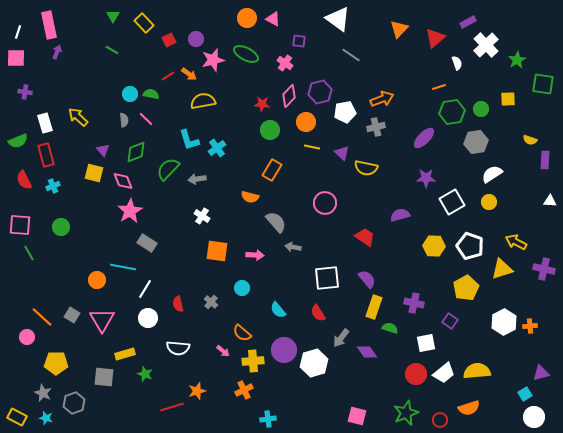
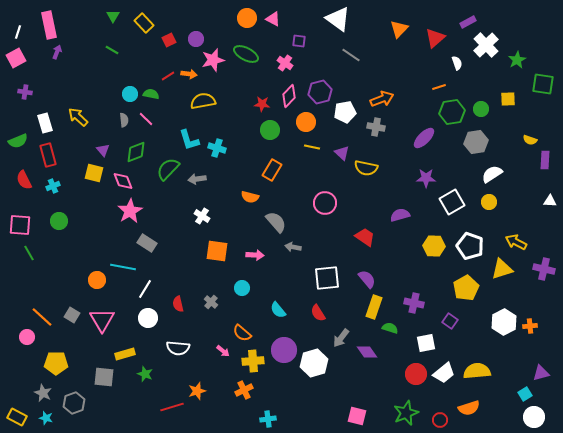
pink square at (16, 58): rotated 30 degrees counterclockwise
orange arrow at (189, 74): rotated 28 degrees counterclockwise
gray cross at (376, 127): rotated 24 degrees clockwise
cyan cross at (217, 148): rotated 36 degrees counterclockwise
red rectangle at (46, 155): moved 2 px right
green circle at (61, 227): moved 2 px left, 6 px up
